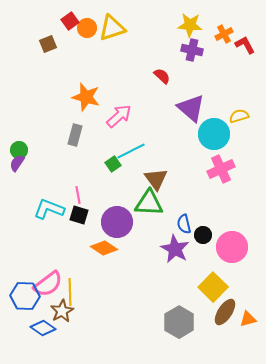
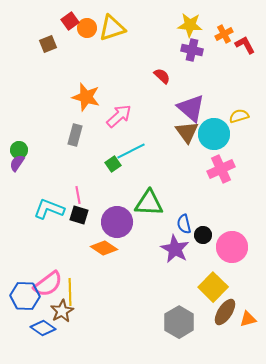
brown triangle: moved 31 px right, 47 px up
